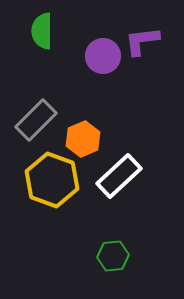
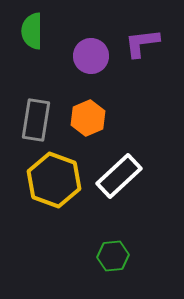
green semicircle: moved 10 px left
purple L-shape: moved 2 px down
purple circle: moved 12 px left
gray rectangle: rotated 36 degrees counterclockwise
orange hexagon: moved 5 px right, 21 px up
yellow hexagon: moved 2 px right
